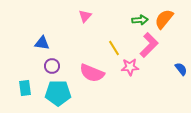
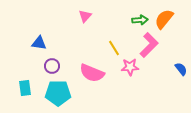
blue triangle: moved 3 px left
